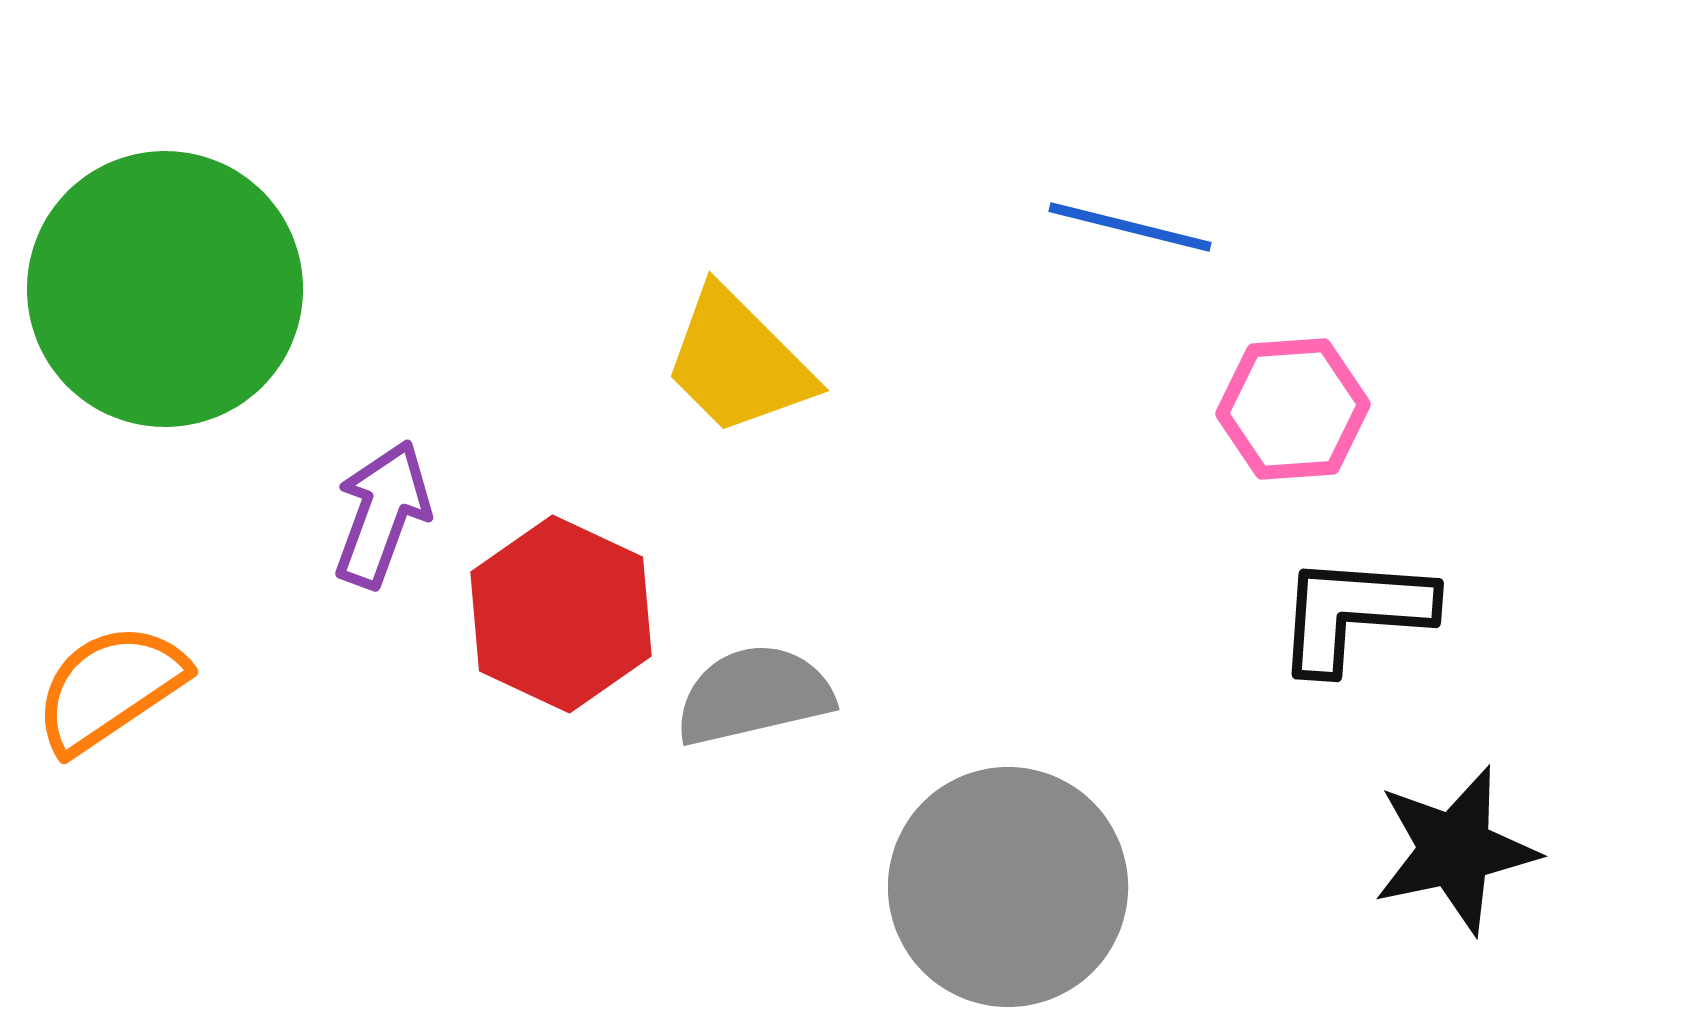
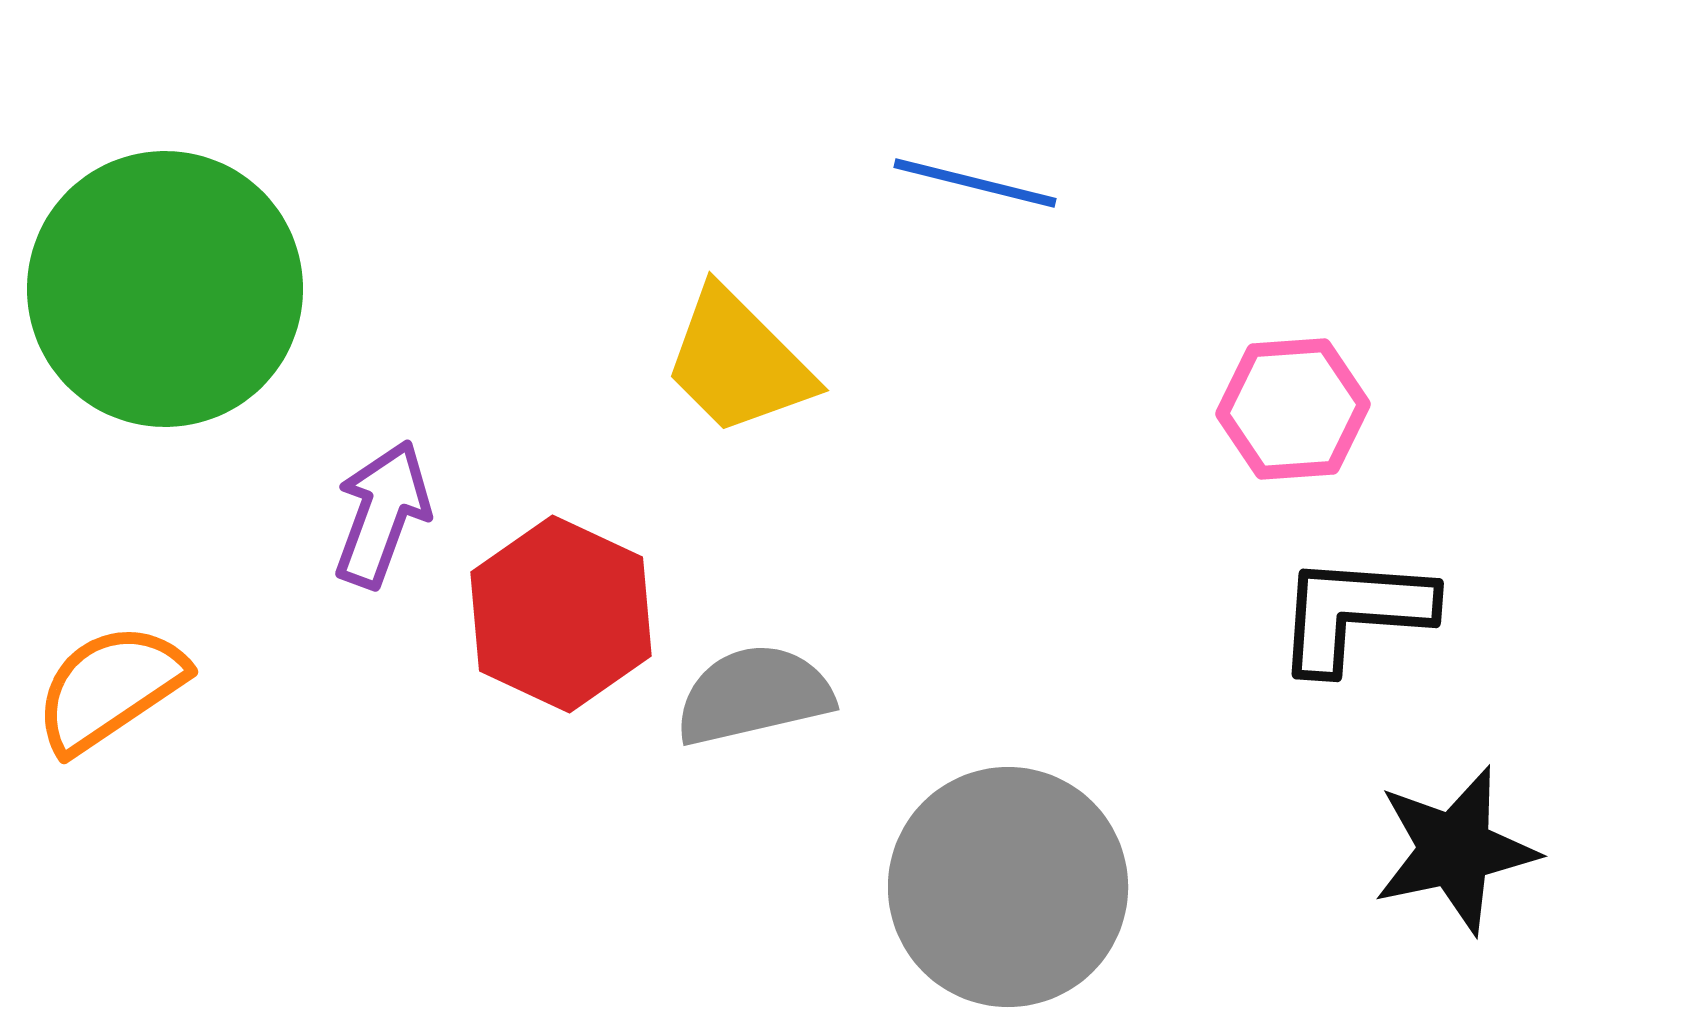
blue line: moved 155 px left, 44 px up
